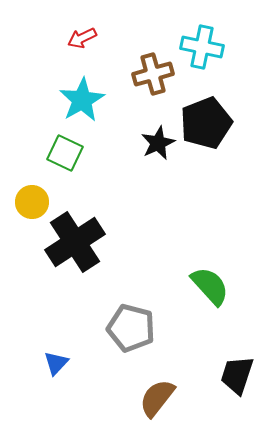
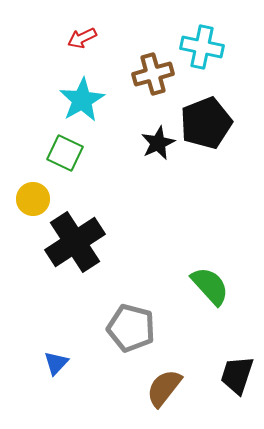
yellow circle: moved 1 px right, 3 px up
brown semicircle: moved 7 px right, 10 px up
